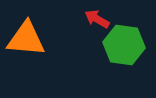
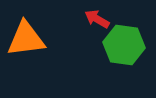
orange triangle: rotated 12 degrees counterclockwise
